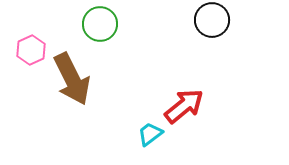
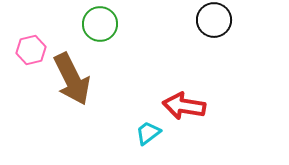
black circle: moved 2 px right
pink hexagon: rotated 12 degrees clockwise
red arrow: rotated 132 degrees counterclockwise
cyan trapezoid: moved 2 px left, 1 px up
